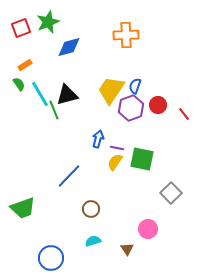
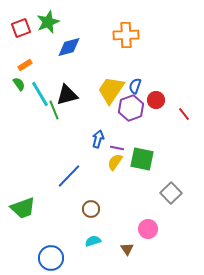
red circle: moved 2 px left, 5 px up
